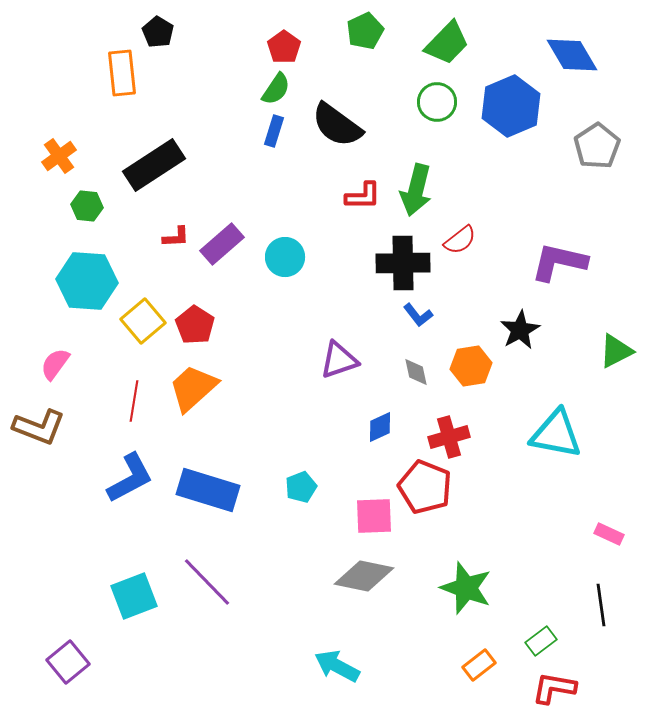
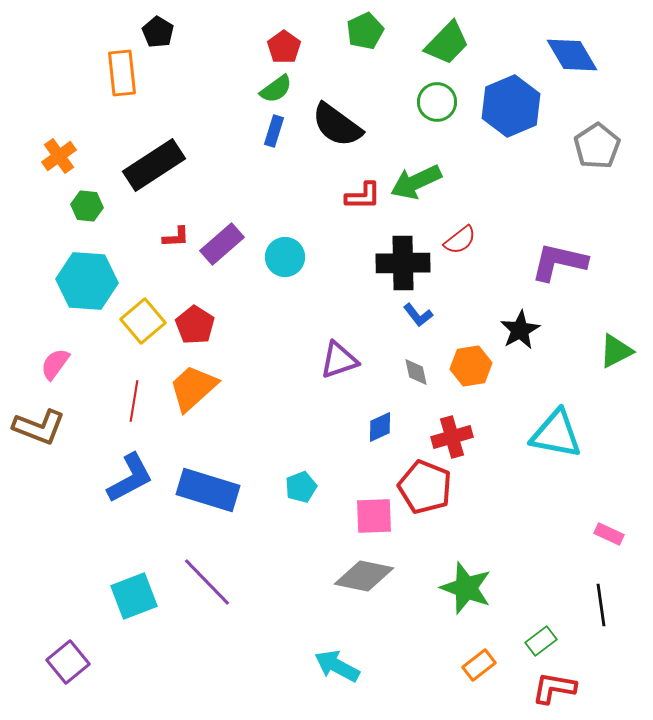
green semicircle at (276, 89): rotated 20 degrees clockwise
green arrow at (416, 190): moved 8 px up; rotated 51 degrees clockwise
red cross at (449, 437): moved 3 px right
